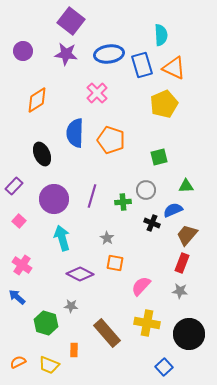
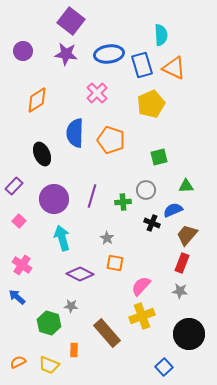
yellow pentagon at (164, 104): moved 13 px left
green hexagon at (46, 323): moved 3 px right
yellow cross at (147, 323): moved 5 px left, 7 px up; rotated 30 degrees counterclockwise
